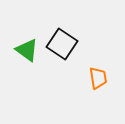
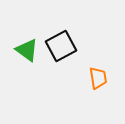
black square: moved 1 px left, 2 px down; rotated 28 degrees clockwise
